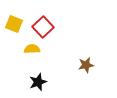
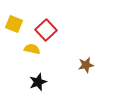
red square: moved 3 px right, 3 px down
yellow semicircle: rotated 14 degrees clockwise
